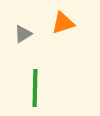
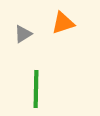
green line: moved 1 px right, 1 px down
